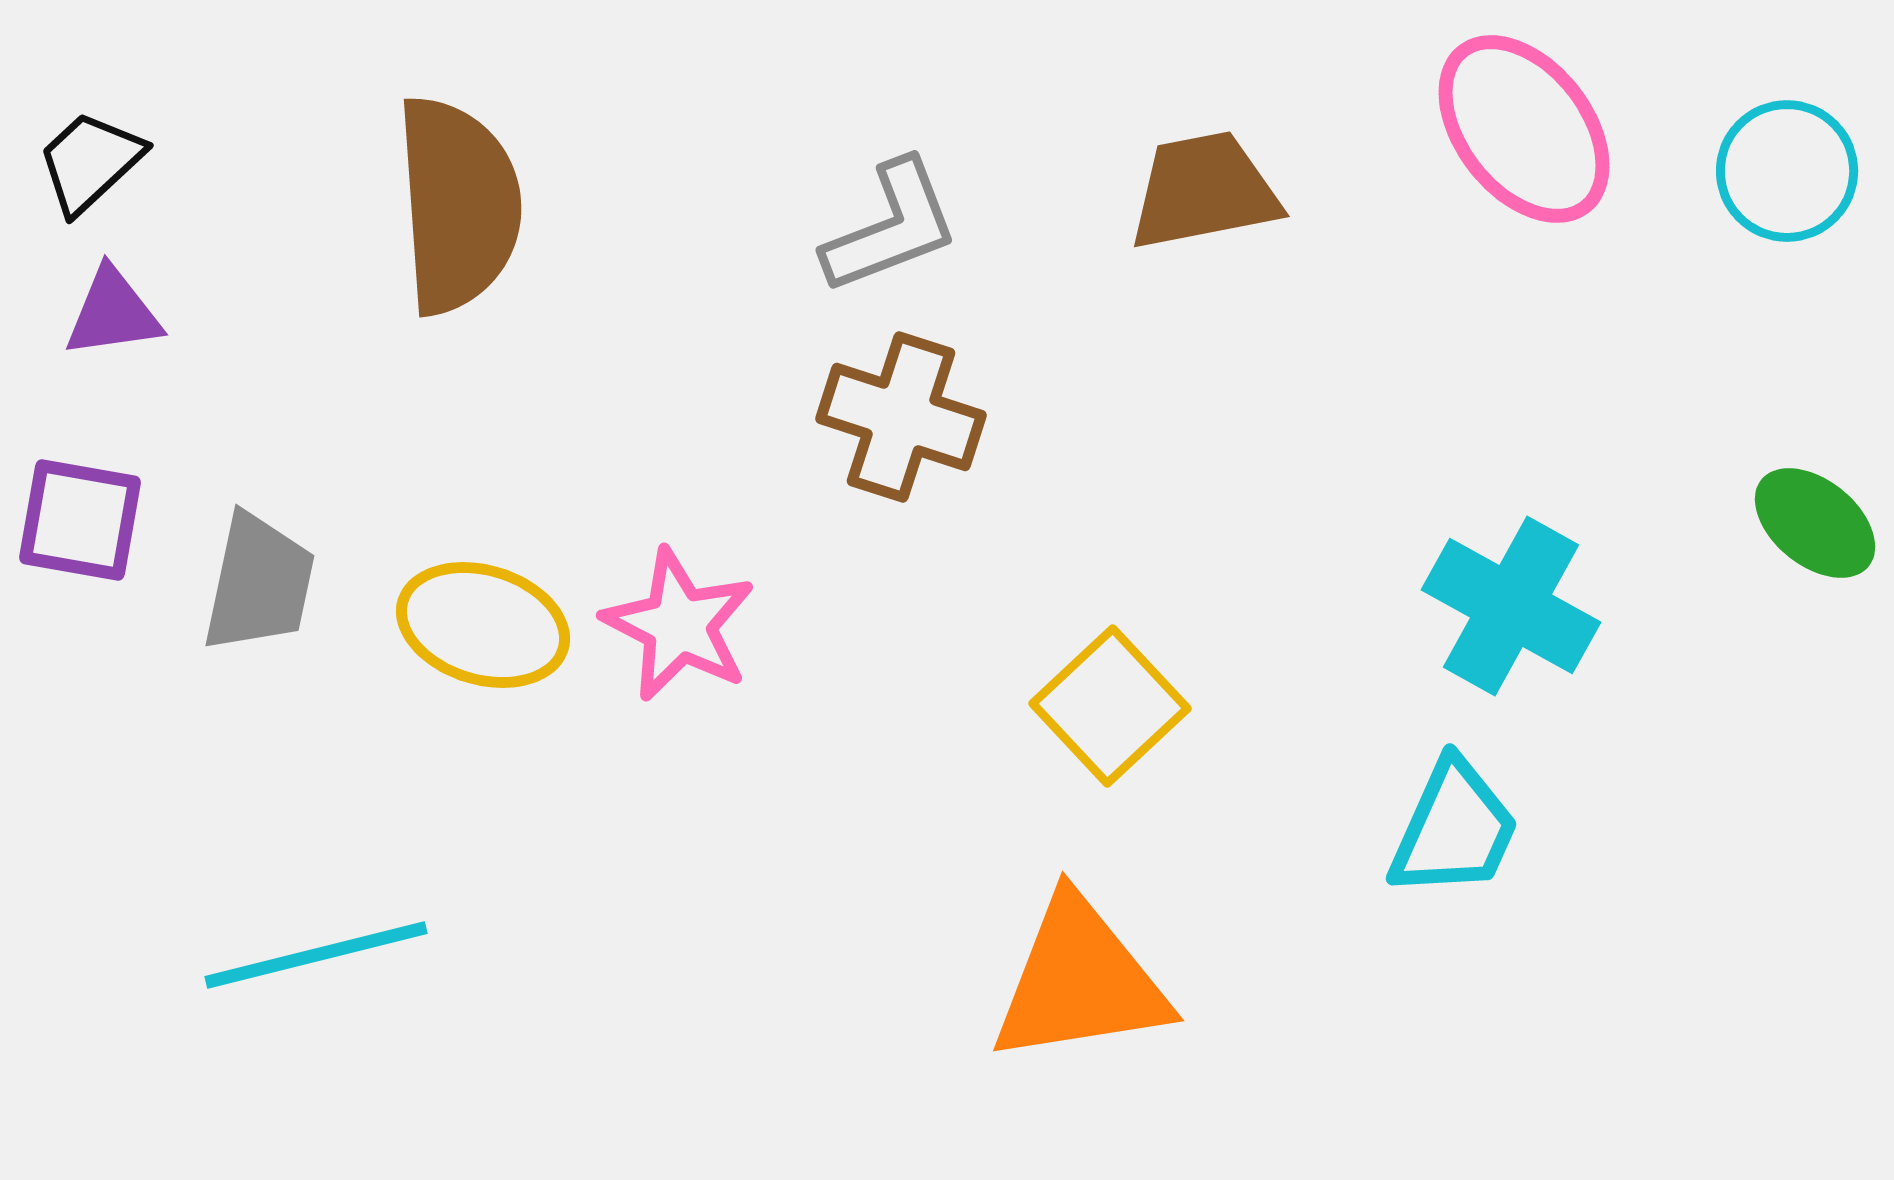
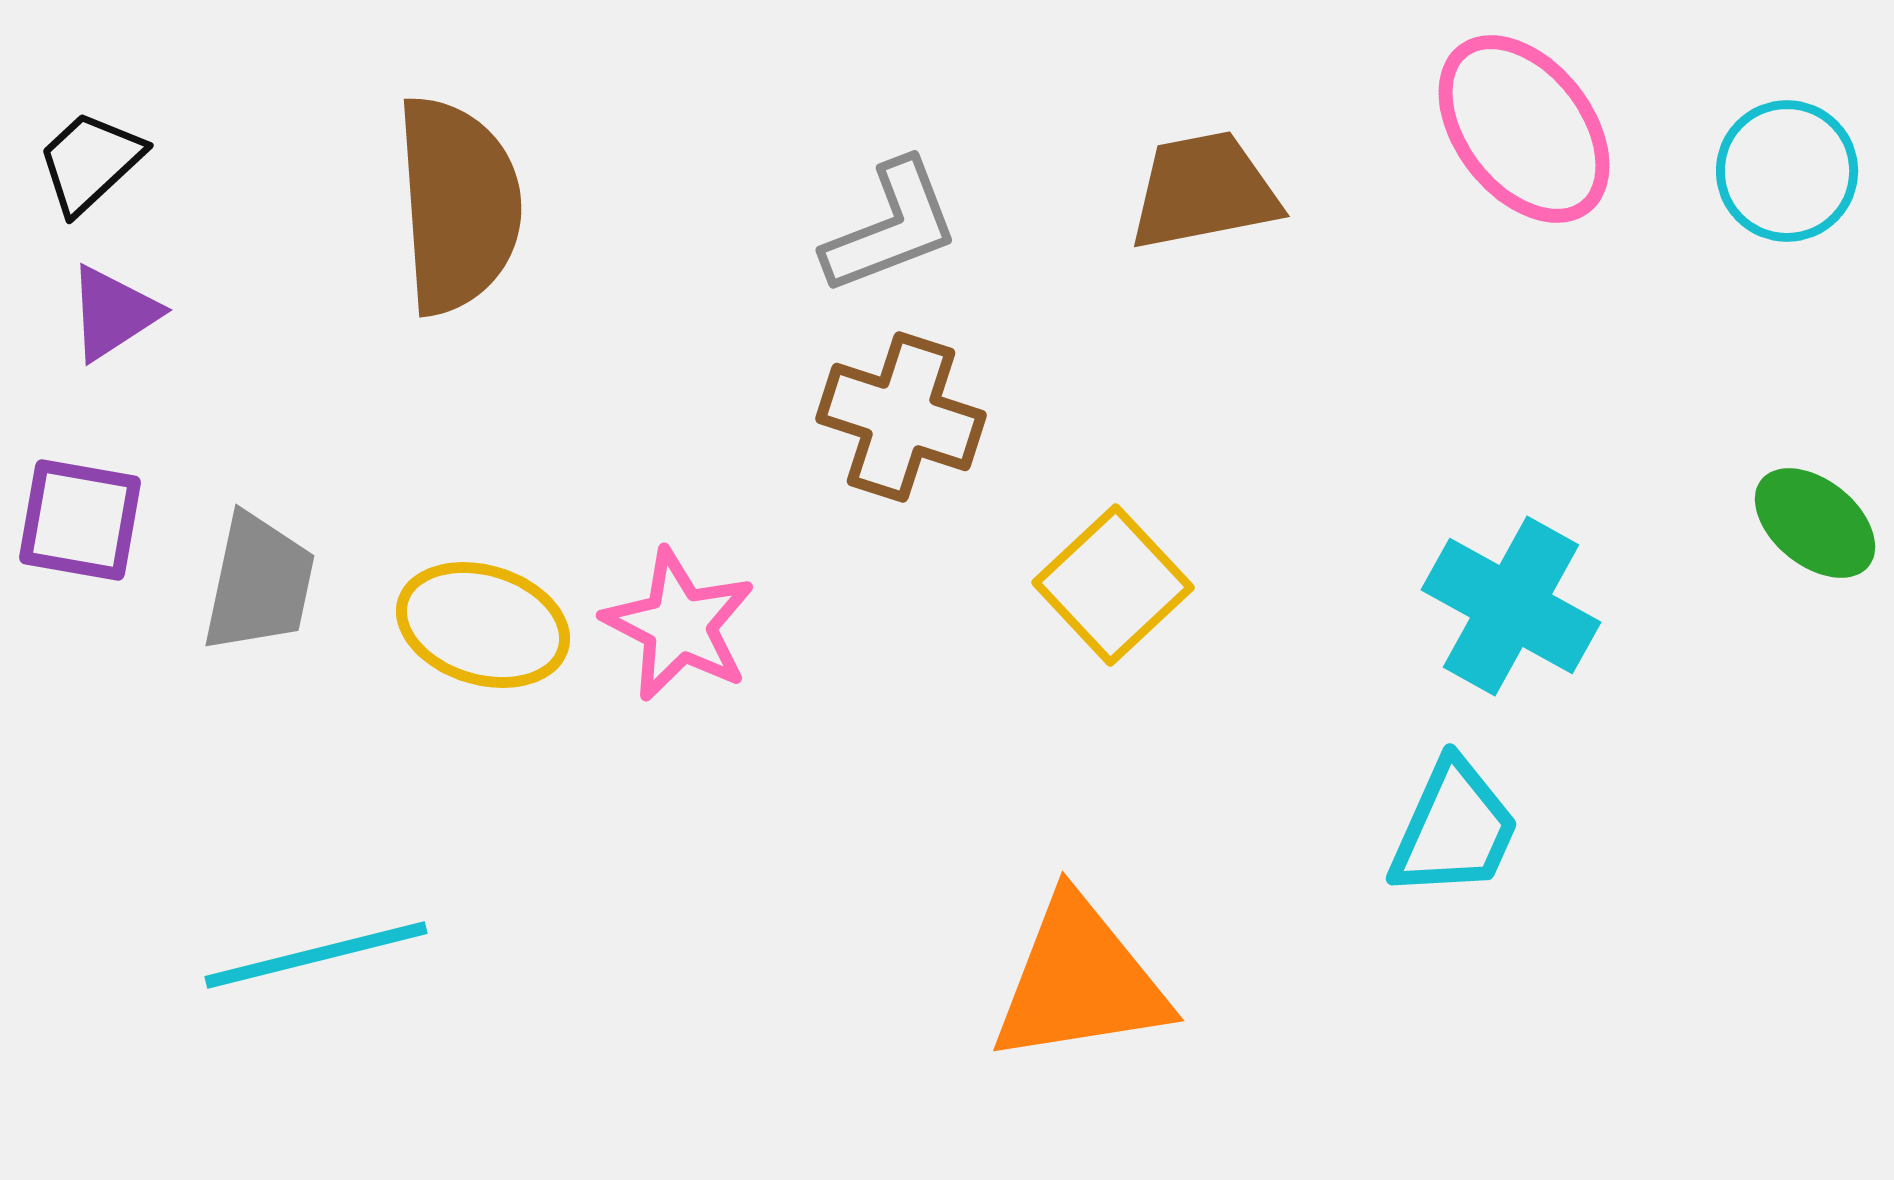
purple triangle: rotated 25 degrees counterclockwise
yellow square: moved 3 px right, 121 px up
